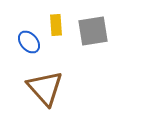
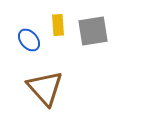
yellow rectangle: moved 2 px right
blue ellipse: moved 2 px up
